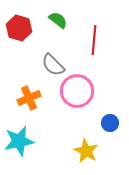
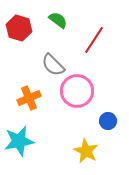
red line: rotated 28 degrees clockwise
blue circle: moved 2 px left, 2 px up
